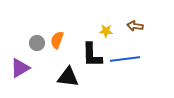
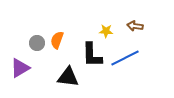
blue line: moved 1 px up; rotated 20 degrees counterclockwise
